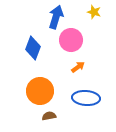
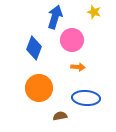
blue arrow: moved 1 px left
pink circle: moved 1 px right
blue diamond: moved 1 px right
orange arrow: rotated 40 degrees clockwise
orange circle: moved 1 px left, 3 px up
brown semicircle: moved 11 px right
